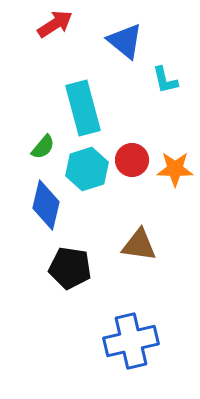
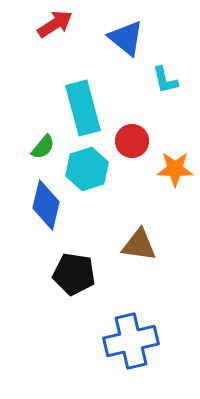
blue triangle: moved 1 px right, 3 px up
red circle: moved 19 px up
black pentagon: moved 4 px right, 6 px down
